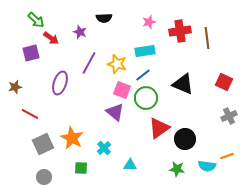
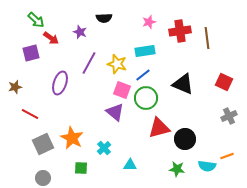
red triangle: rotated 20 degrees clockwise
gray circle: moved 1 px left, 1 px down
